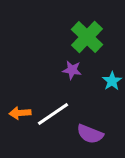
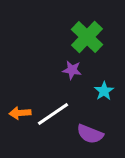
cyan star: moved 8 px left, 10 px down
